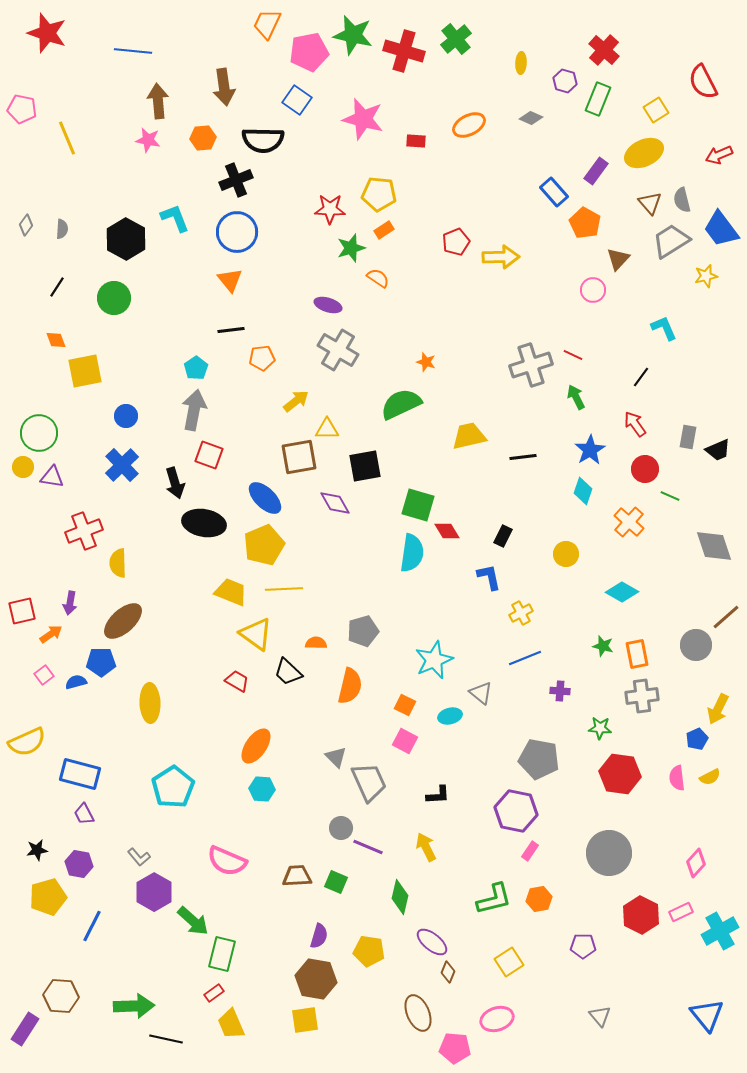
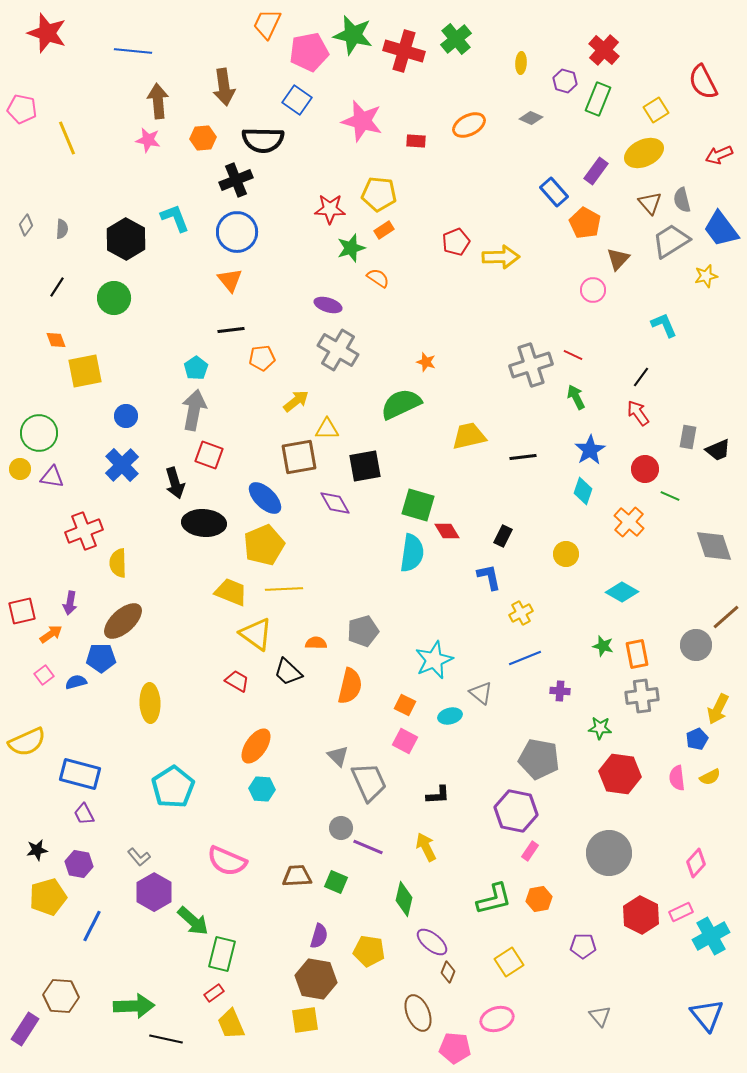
pink star at (363, 119): moved 1 px left, 2 px down
cyan L-shape at (664, 328): moved 3 px up
red arrow at (635, 424): moved 3 px right, 11 px up
yellow circle at (23, 467): moved 3 px left, 2 px down
black ellipse at (204, 523): rotated 6 degrees counterclockwise
blue pentagon at (101, 662): moved 4 px up
gray triangle at (336, 757): moved 2 px right, 1 px up
green diamond at (400, 897): moved 4 px right, 2 px down
cyan cross at (720, 931): moved 9 px left, 5 px down
